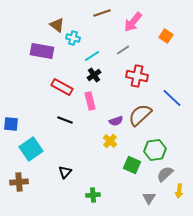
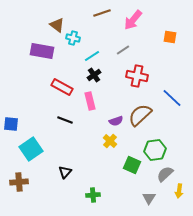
pink arrow: moved 2 px up
orange square: moved 4 px right, 1 px down; rotated 24 degrees counterclockwise
